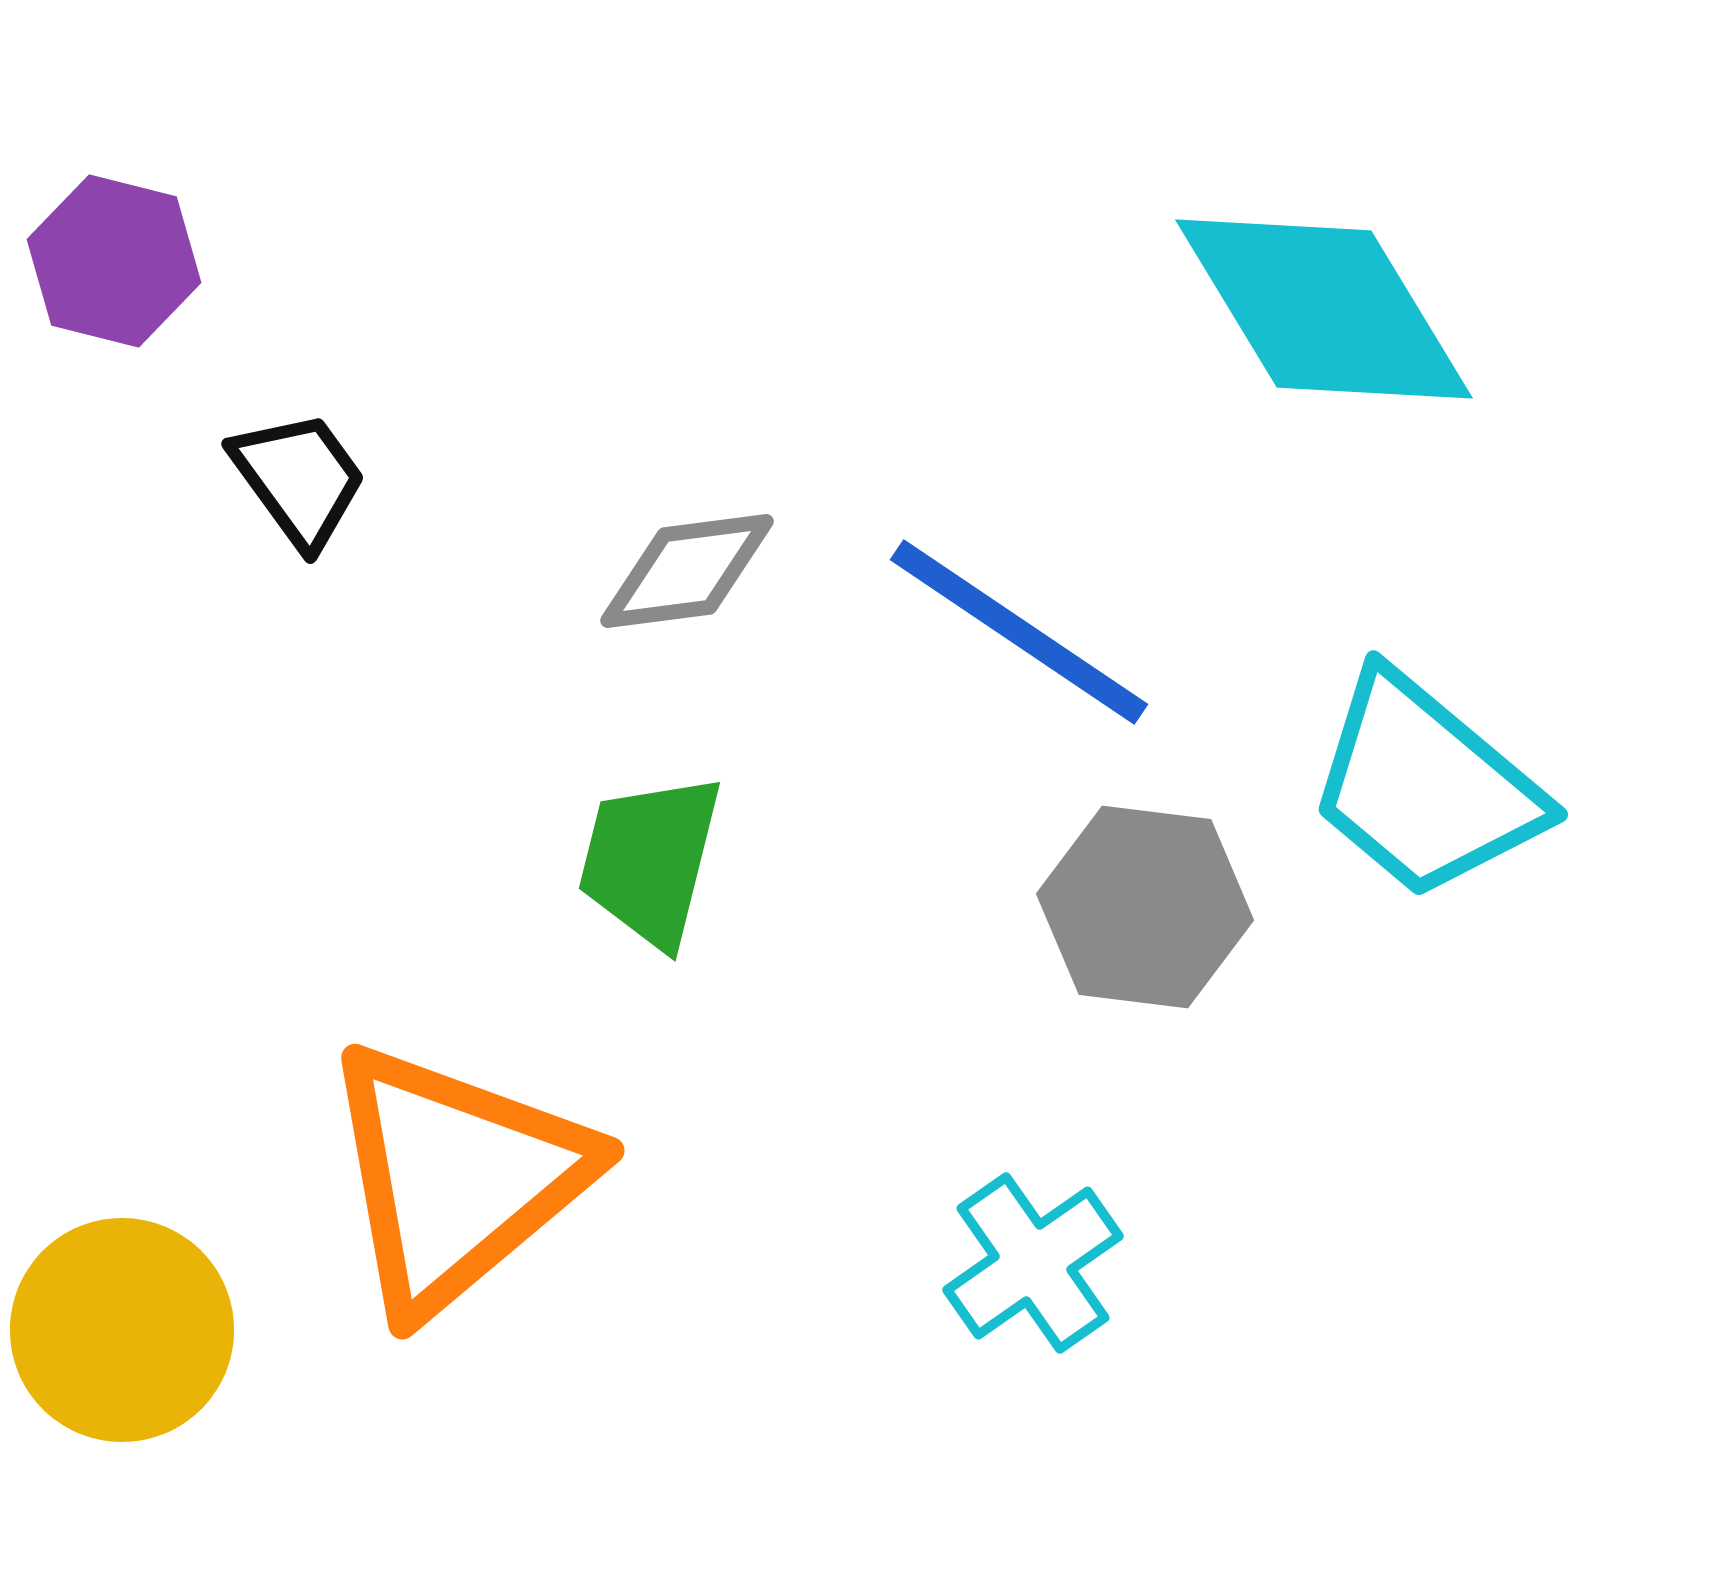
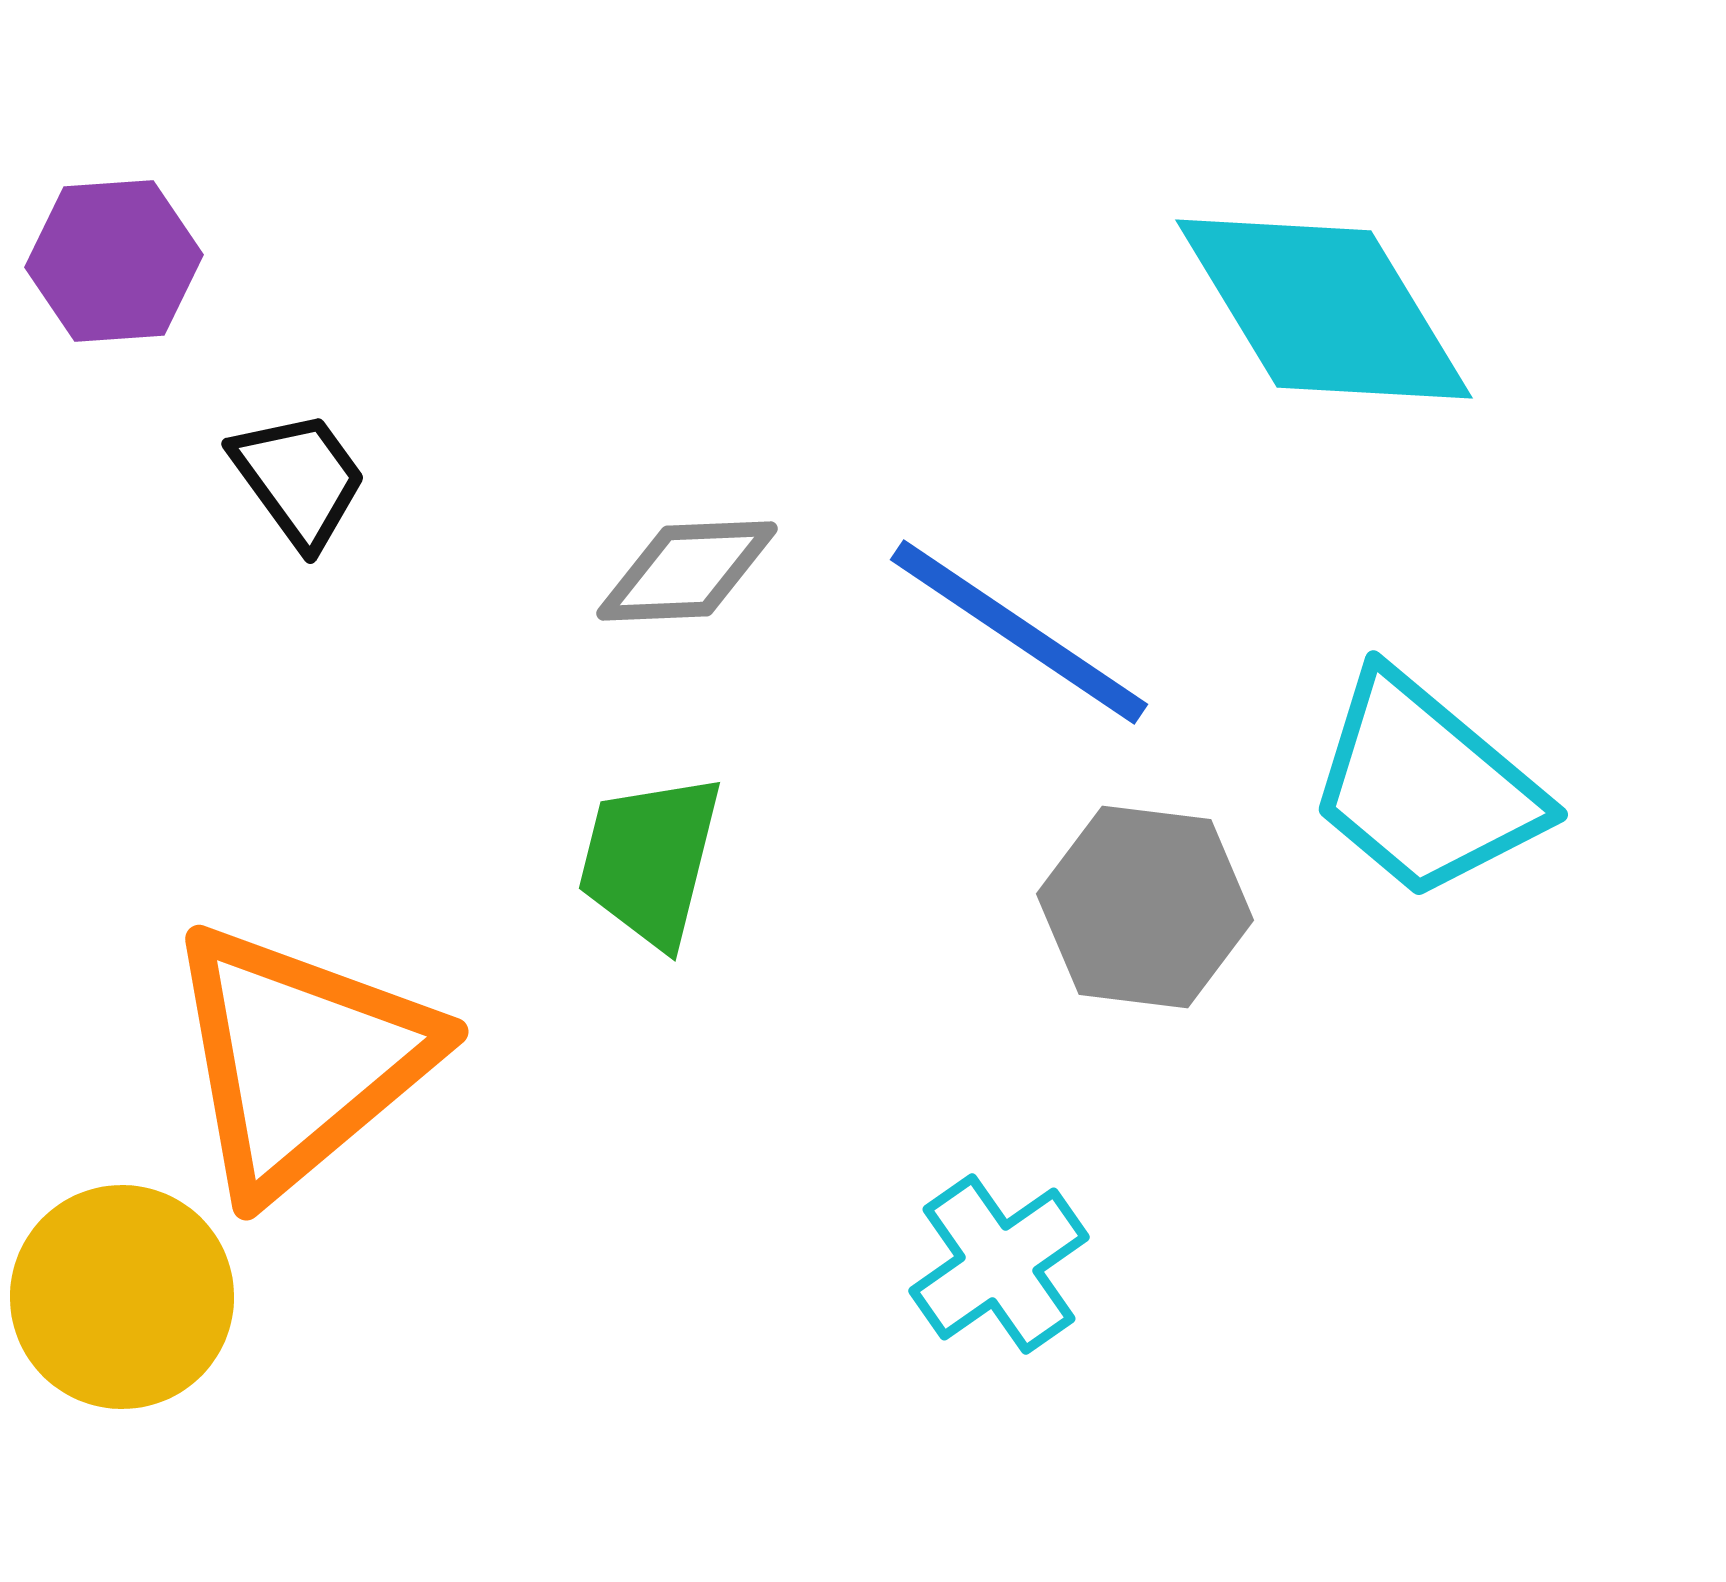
purple hexagon: rotated 18 degrees counterclockwise
gray diamond: rotated 5 degrees clockwise
orange triangle: moved 156 px left, 119 px up
cyan cross: moved 34 px left, 1 px down
yellow circle: moved 33 px up
